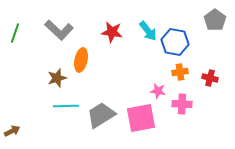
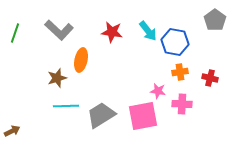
pink square: moved 2 px right, 2 px up
